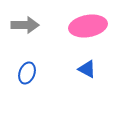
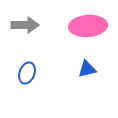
pink ellipse: rotated 6 degrees clockwise
blue triangle: rotated 42 degrees counterclockwise
